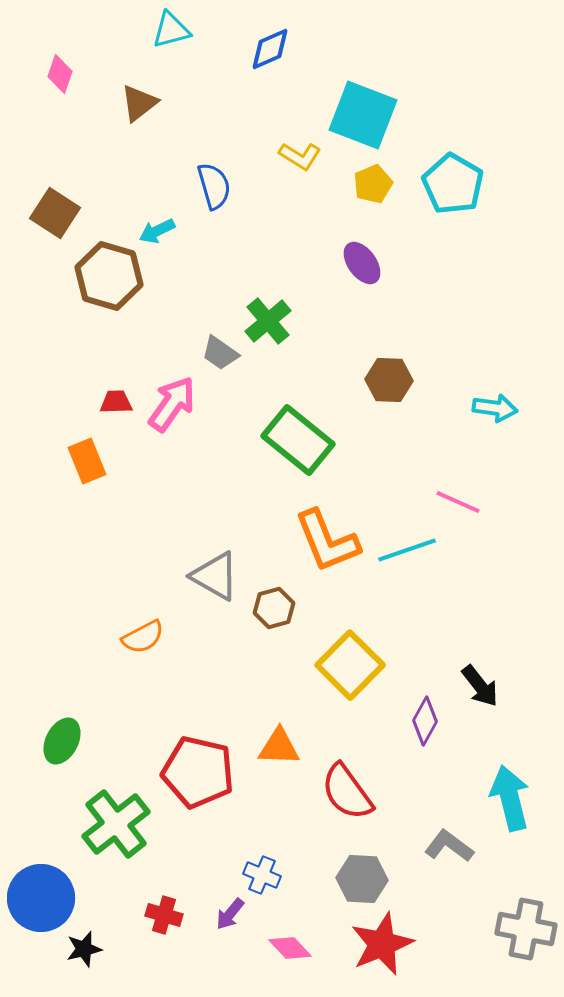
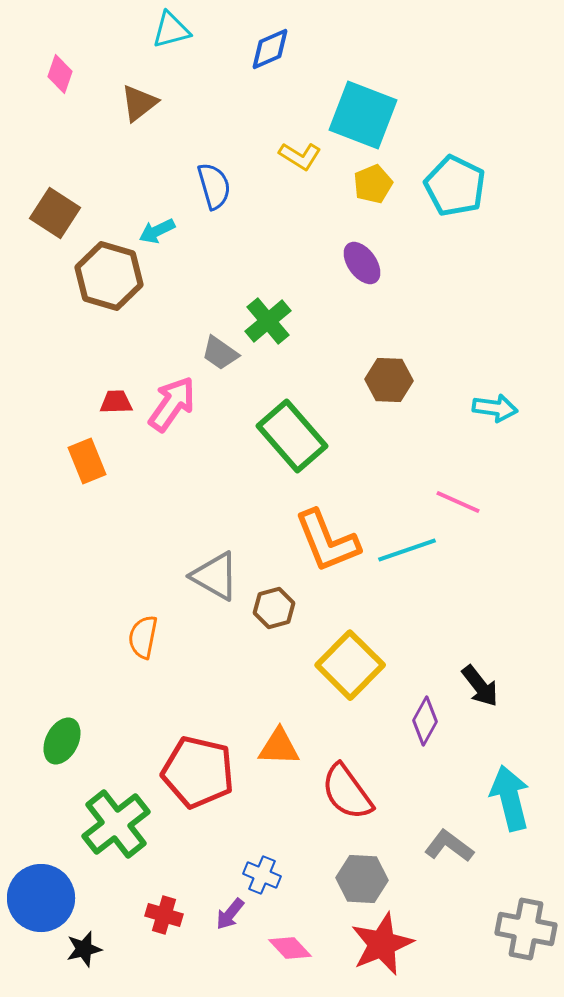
cyan pentagon at (453, 184): moved 2 px right, 2 px down; rotated 4 degrees counterclockwise
green rectangle at (298, 440): moved 6 px left, 4 px up; rotated 10 degrees clockwise
orange semicircle at (143, 637): rotated 129 degrees clockwise
